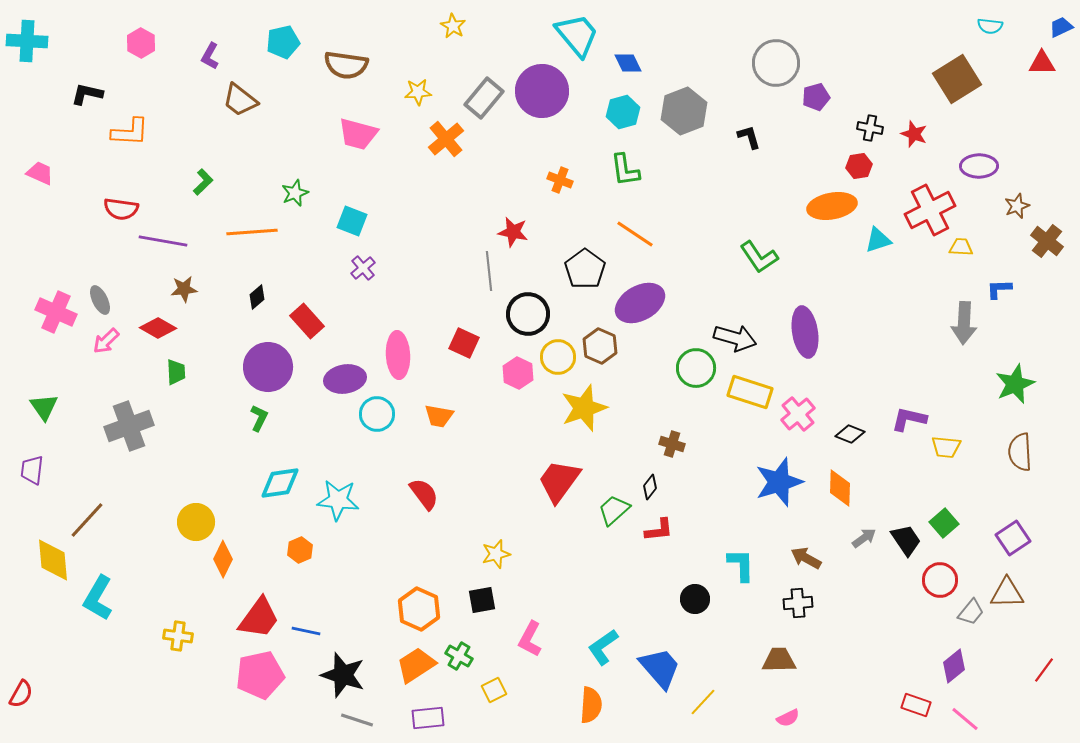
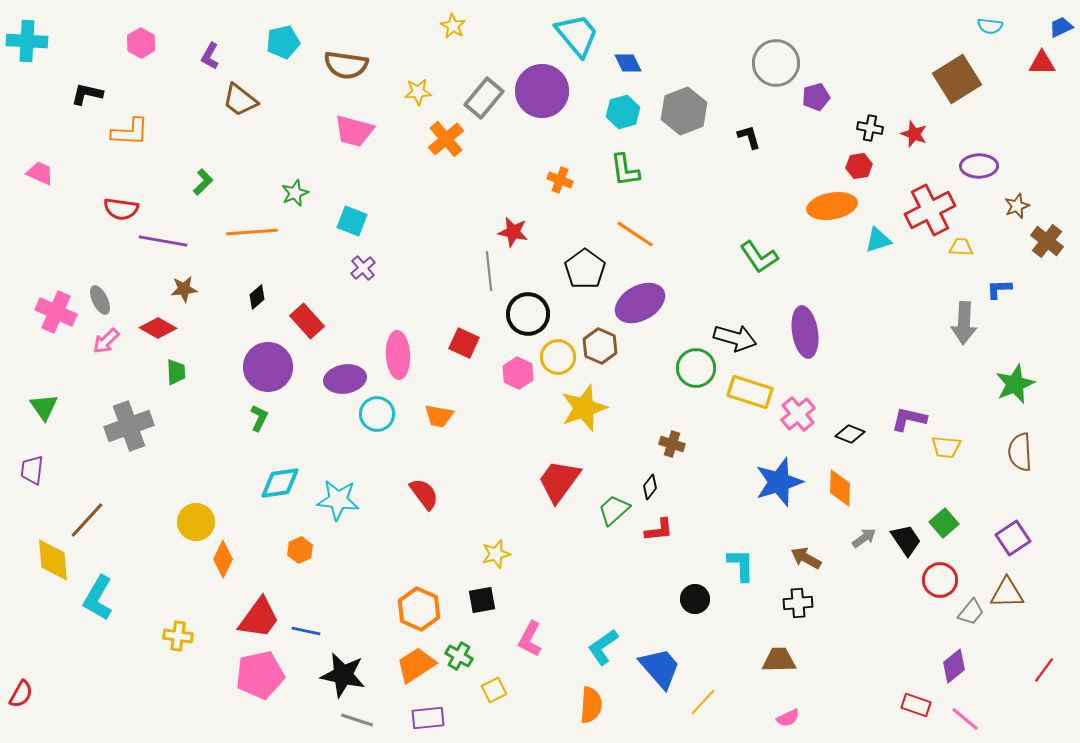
pink trapezoid at (358, 134): moved 4 px left, 3 px up
black star at (343, 675): rotated 6 degrees counterclockwise
